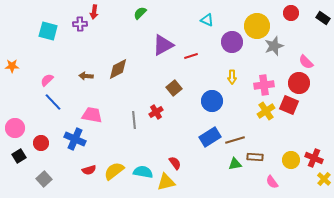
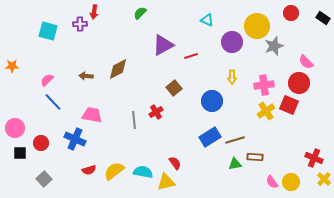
black square at (19, 156): moved 1 px right, 3 px up; rotated 32 degrees clockwise
yellow circle at (291, 160): moved 22 px down
